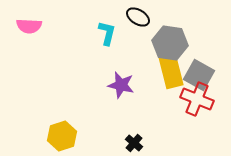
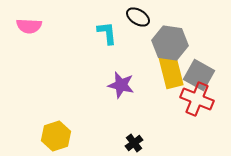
cyan L-shape: rotated 20 degrees counterclockwise
yellow hexagon: moved 6 px left
black cross: rotated 12 degrees clockwise
